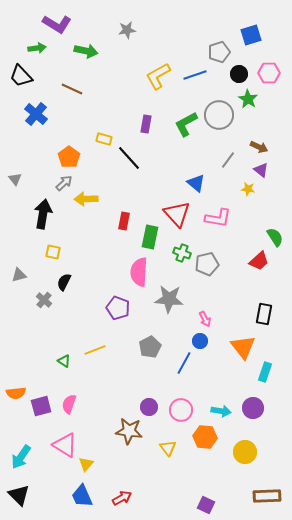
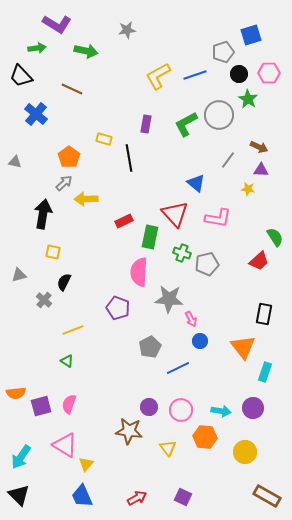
gray pentagon at (219, 52): moved 4 px right
black line at (129, 158): rotated 32 degrees clockwise
purple triangle at (261, 170): rotated 35 degrees counterclockwise
gray triangle at (15, 179): moved 17 px up; rotated 40 degrees counterclockwise
red triangle at (177, 214): moved 2 px left
red rectangle at (124, 221): rotated 54 degrees clockwise
pink arrow at (205, 319): moved 14 px left
yellow line at (95, 350): moved 22 px left, 20 px up
green triangle at (64, 361): moved 3 px right
blue line at (184, 363): moved 6 px left, 5 px down; rotated 35 degrees clockwise
brown rectangle at (267, 496): rotated 32 degrees clockwise
red arrow at (122, 498): moved 15 px right
purple square at (206, 505): moved 23 px left, 8 px up
